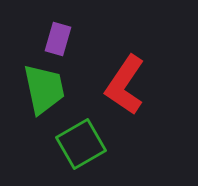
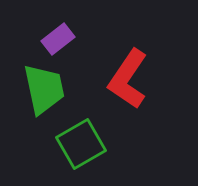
purple rectangle: rotated 36 degrees clockwise
red L-shape: moved 3 px right, 6 px up
